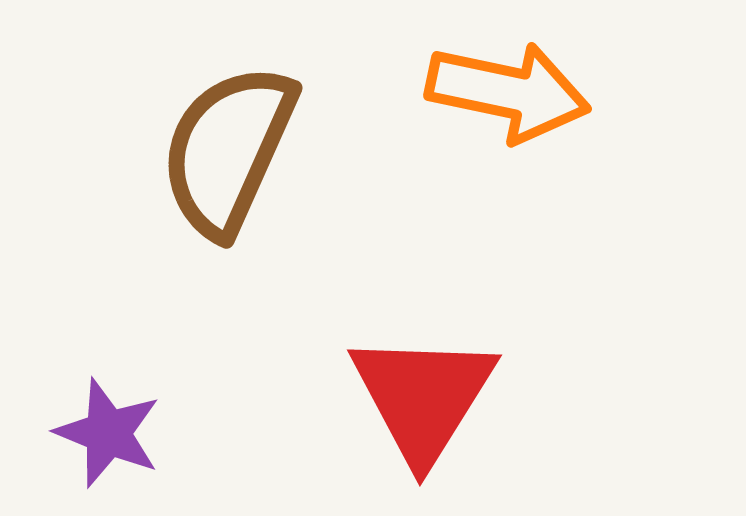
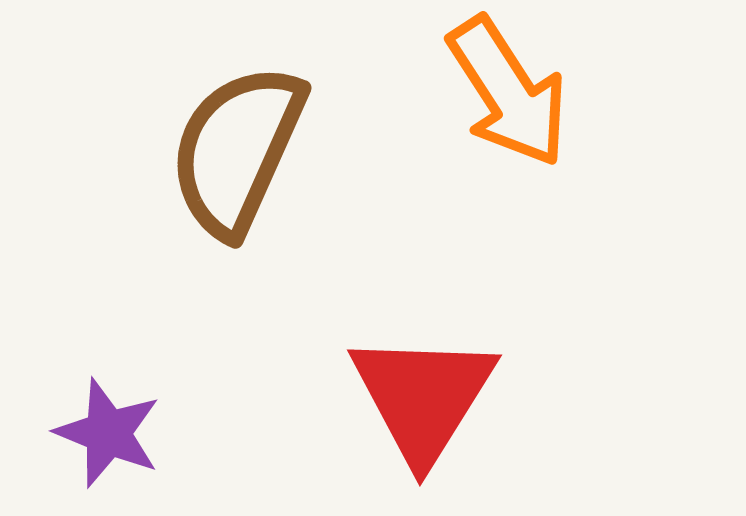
orange arrow: rotated 45 degrees clockwise
brown semicircle: moved 9 px right
